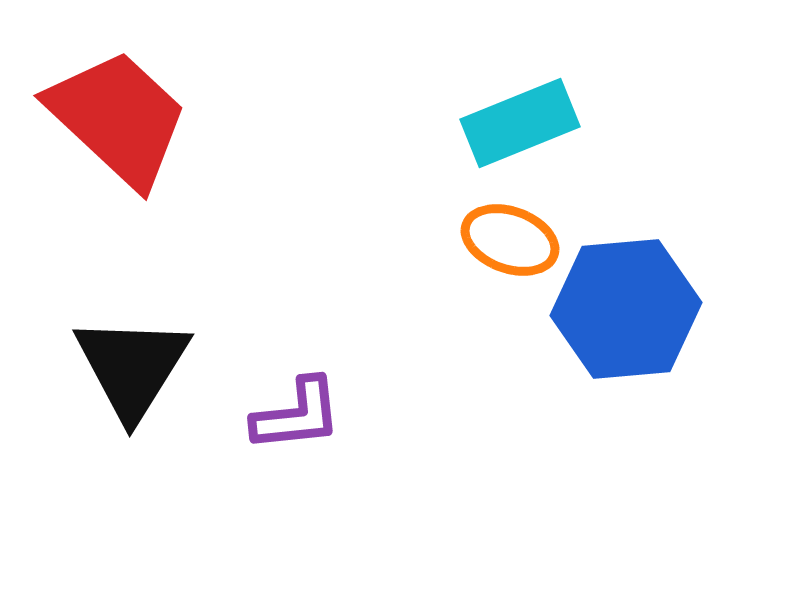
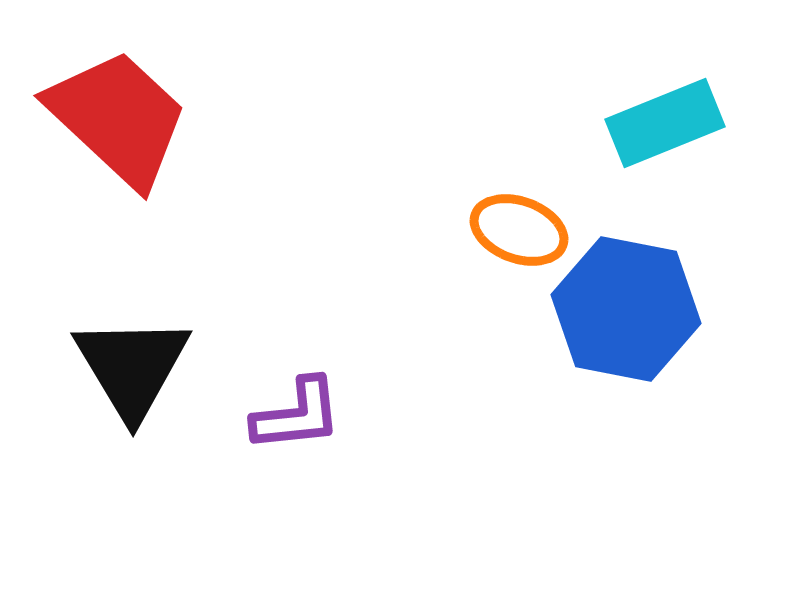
cyan rectangle: moved 145 px right
orange ellipse: moved 9 px right, 10 px up
blue hexagon: rotated 16 degrees clockwise
black triangle: rotated 3 degrees counterclockwise
